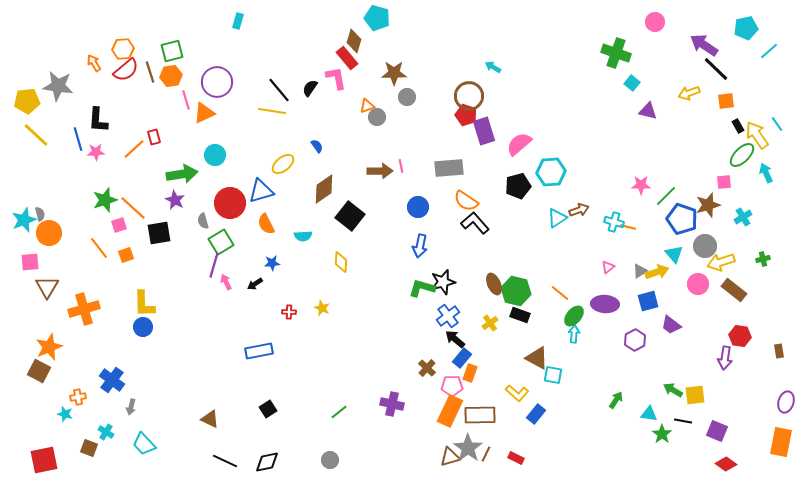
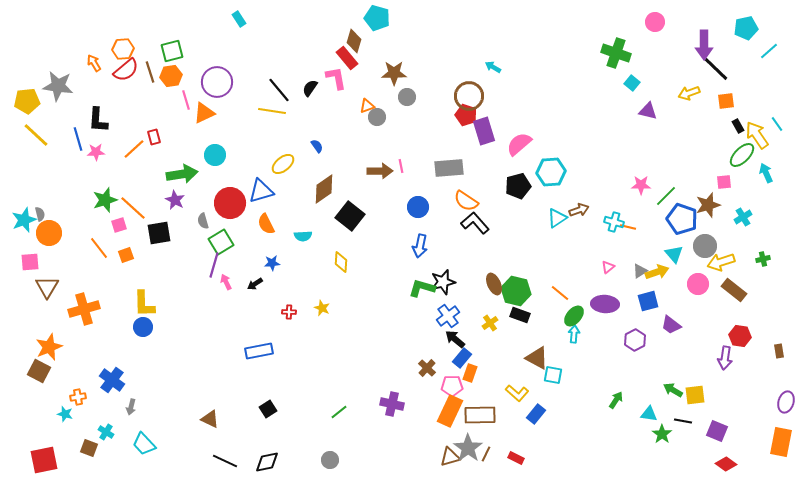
cyan rectangle at (238, 21): moved 1 px right, 2 px up; rotated 49 degrees counterclockwise
purple arrow at (704, 45): rotated 124 degrees counterclockwise
